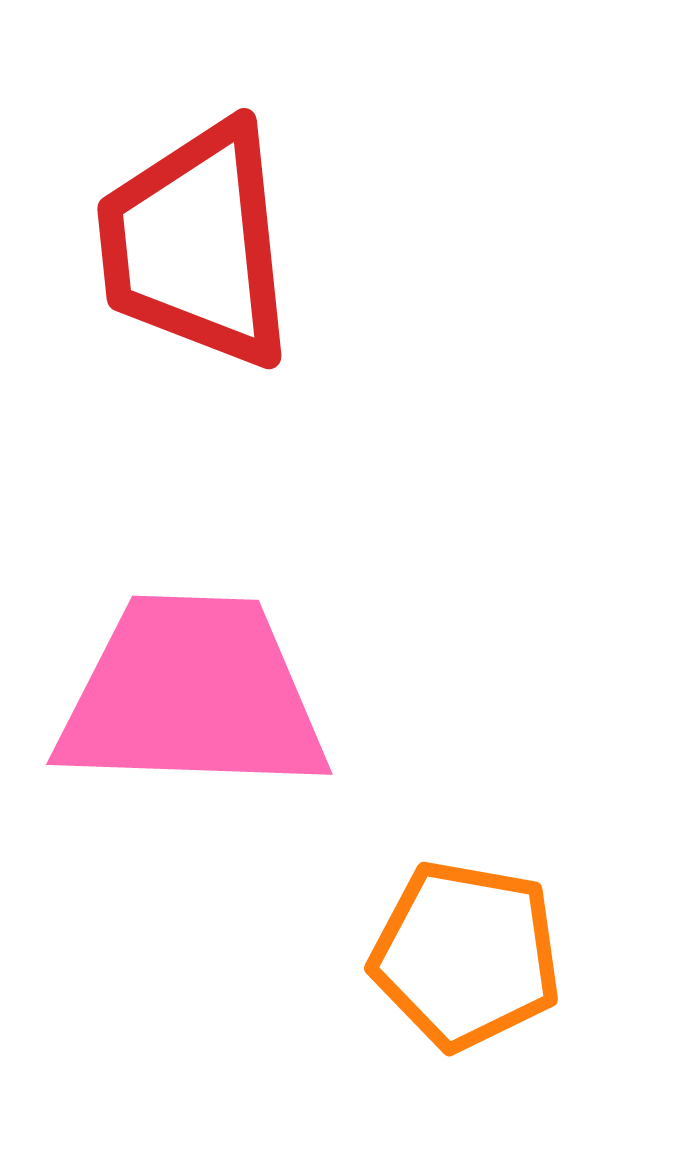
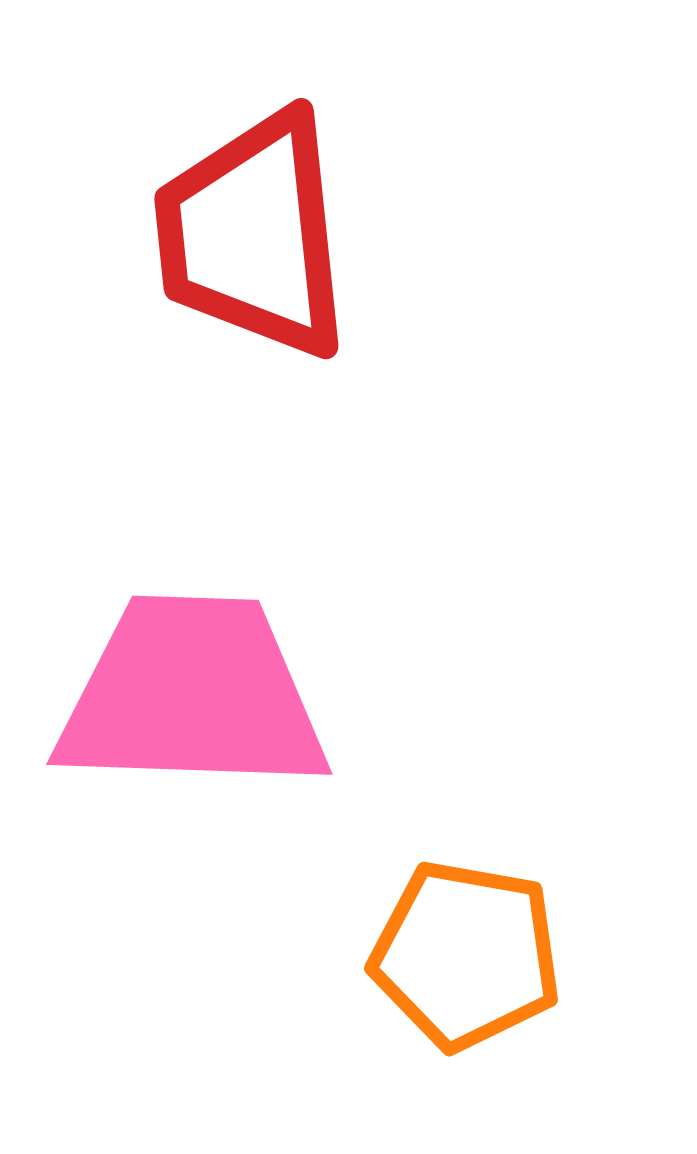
red trapezoid: moved 57 px right, 10 px up
